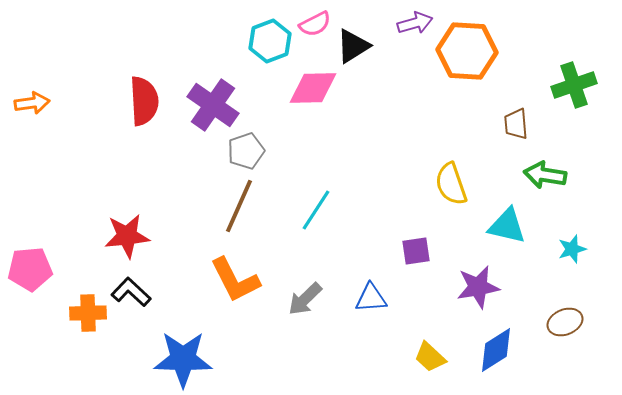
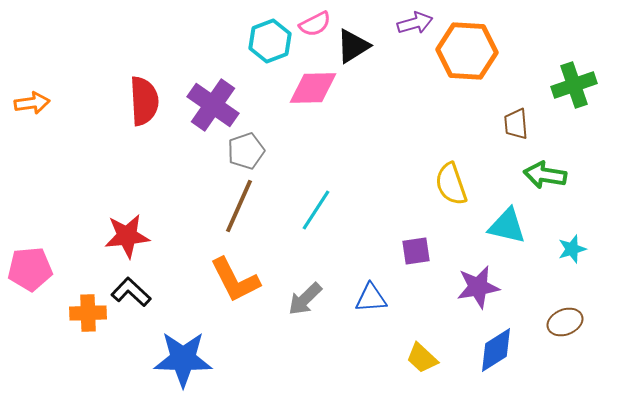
yellow trapezoid: moved 8 px left, 1 px down
